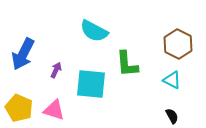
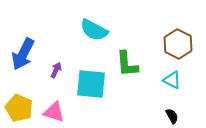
cyan semicircle: moved 1 px up
pink triangle: moved 2 px down
